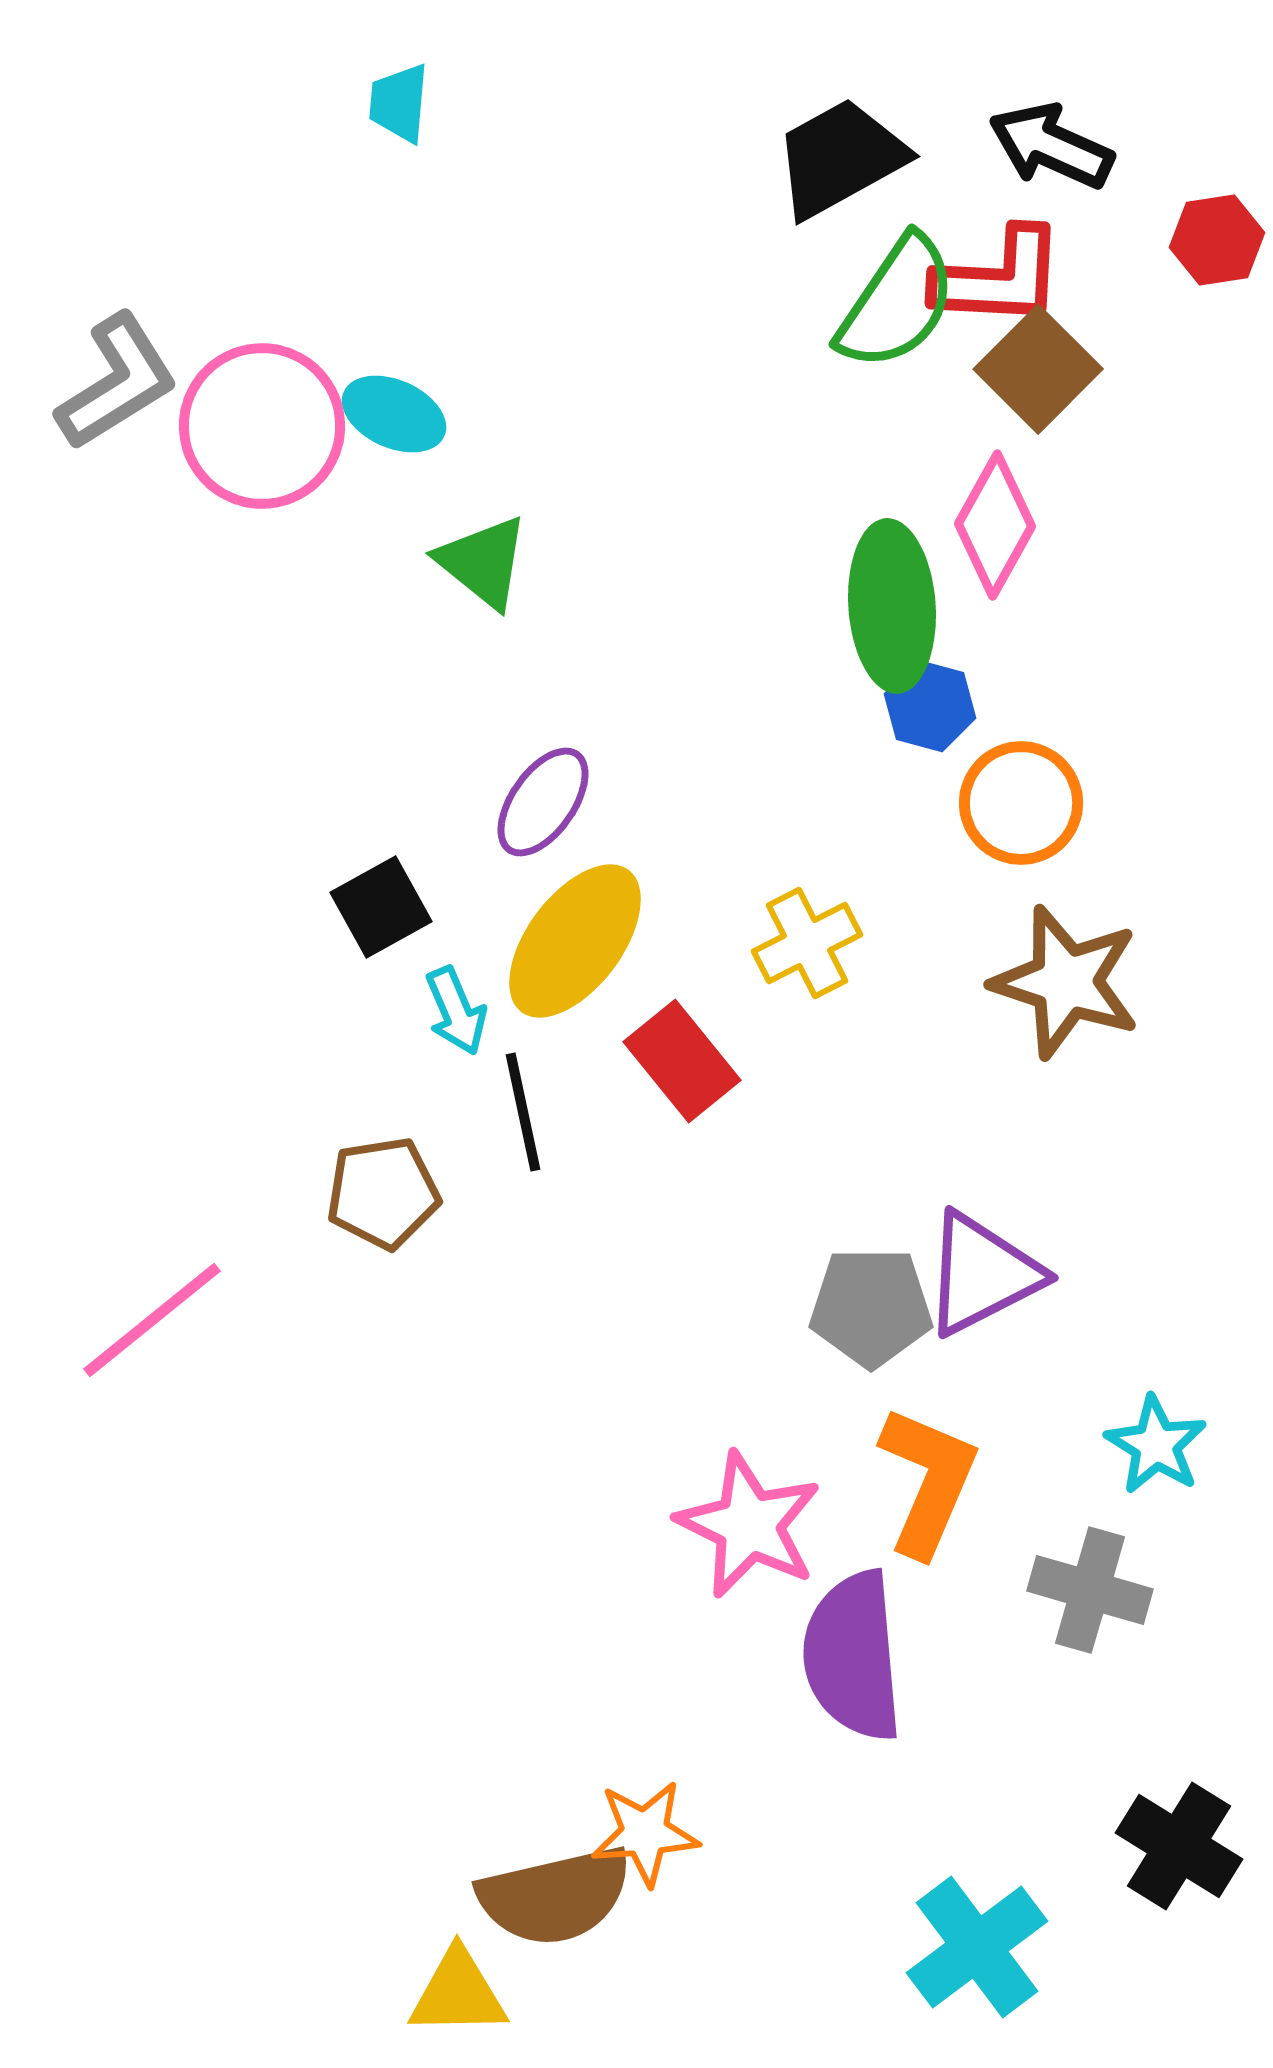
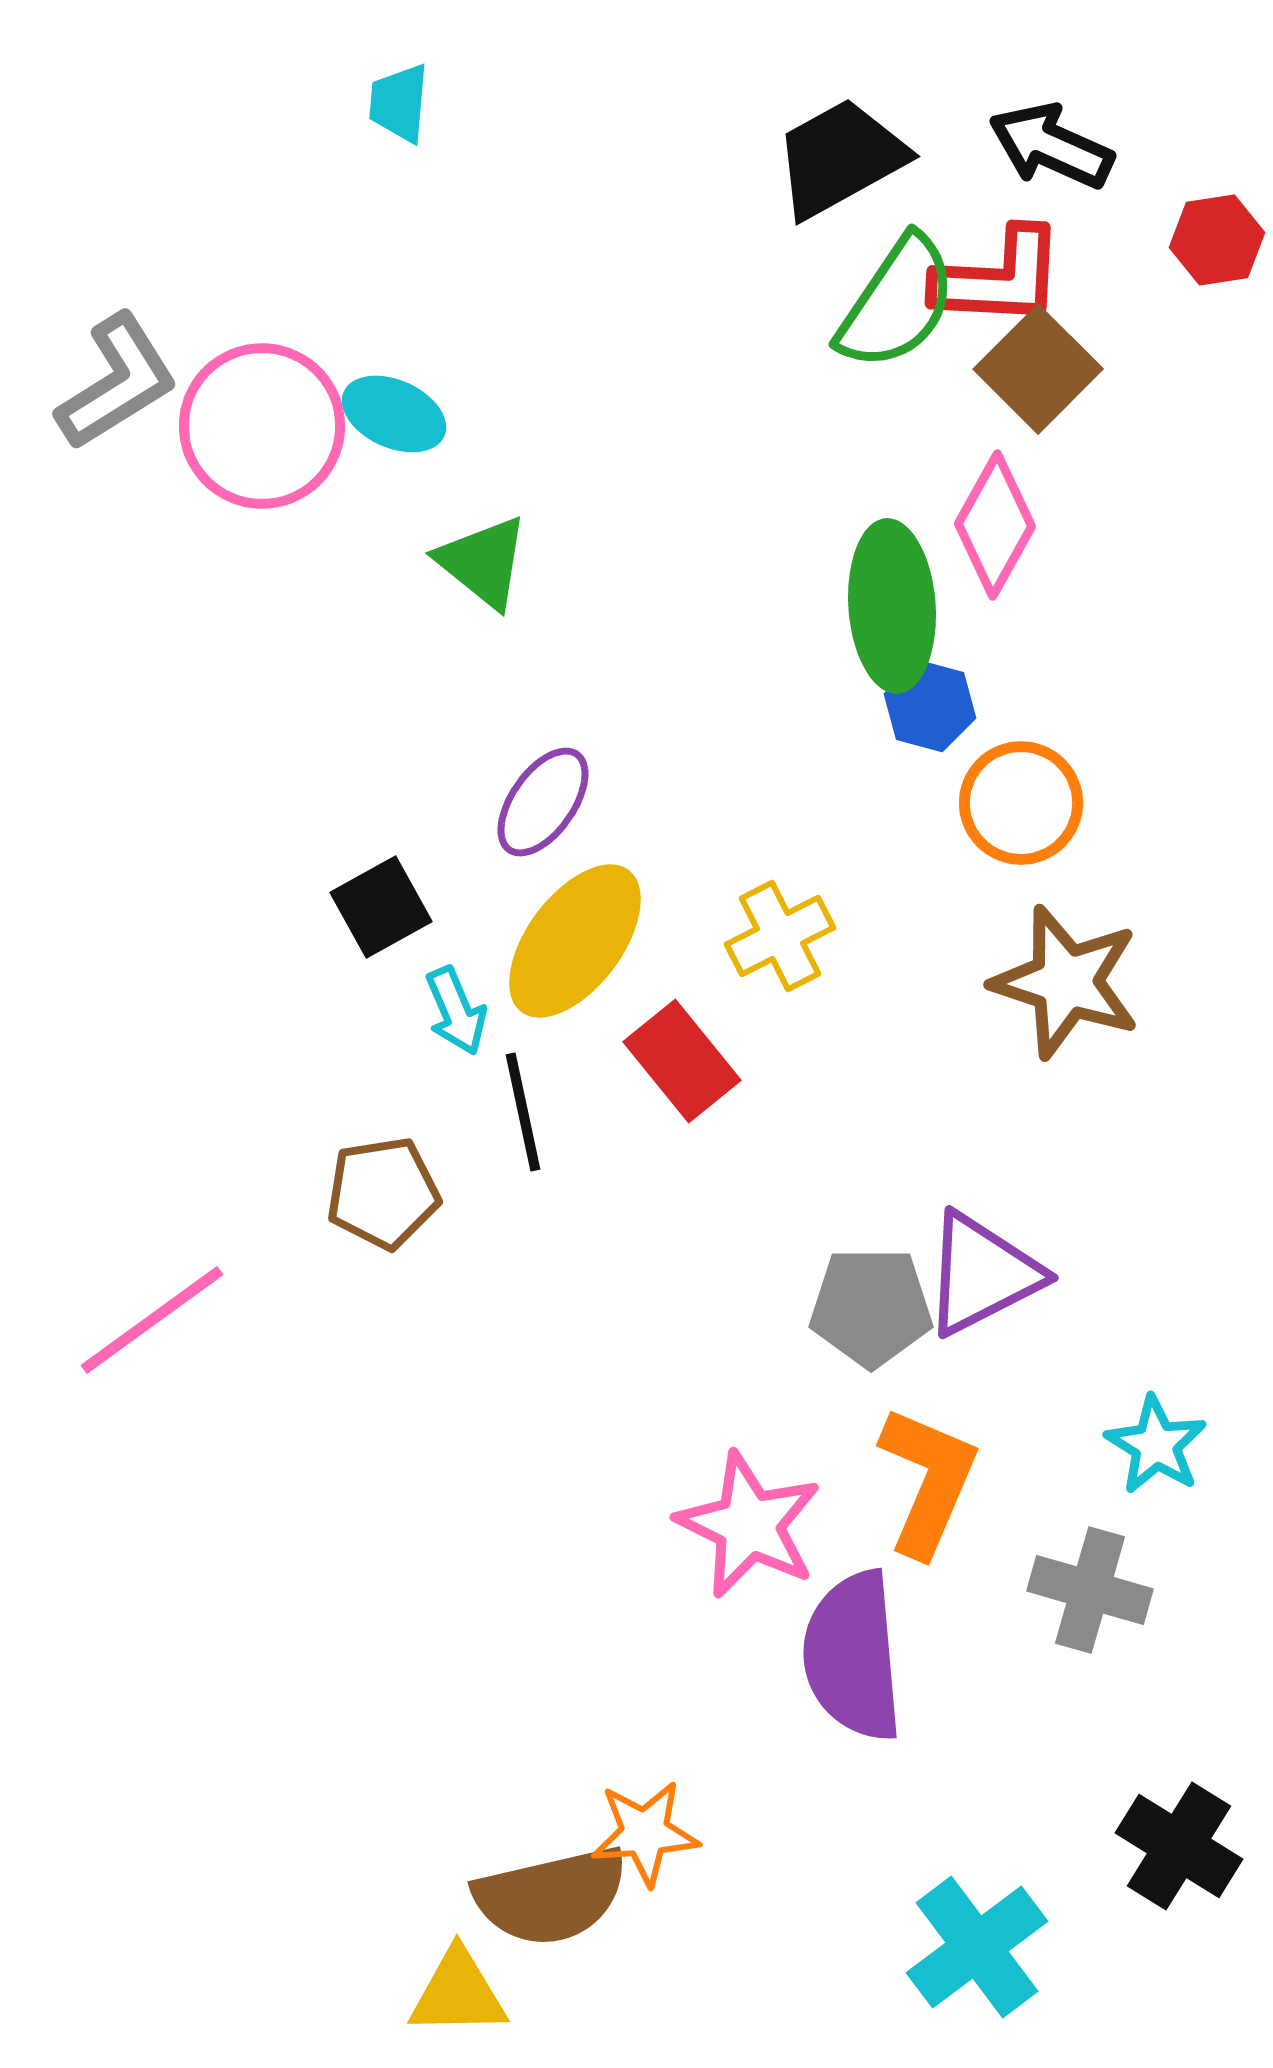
yellow cross: moved 27 px left, 7 px up
pink line: rotated 3 degrees clockwise
brown semicircle: moved 4 px left
